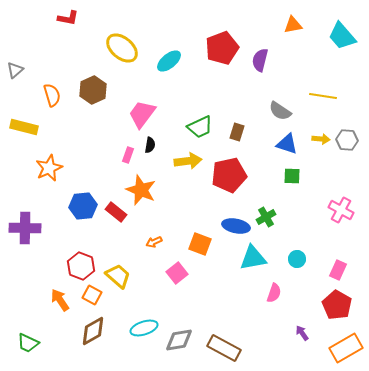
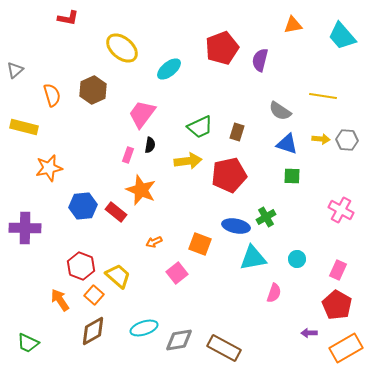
cyan ellipse at (169, 61): moved 8 px down
orange star at (49, 168): rotated 12 degrees clockwise
orange square at (92, 295): moved 2 px right; rotated 12 degrees clockwise
purple arrow at (302, 333): moved 7 px right; rotated 56 degrees counterclockwise
